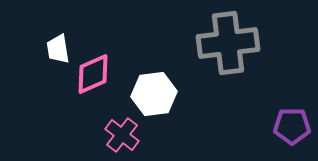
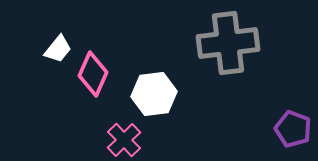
white trapezoid: rotated 132 degrees counterclockwise
pink diamond: rotated 42 degrees counterclockwise
purple pentagon: moved 1 px right, 3 px down; rotated 21 degrees clockwise
pink cross: moved 2 px right, 5 px down; rotated 8 degrees clockwise
